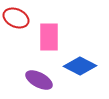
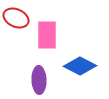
pink rectangle: moved 2 px left, 2 px up
purple ellipse: rotated 60 degrees clockwise
